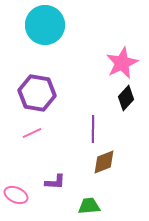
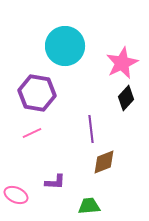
cyan circle: moved 20 px right, 21 px down
purple line: moved 2 px left; rotated 8 degrees counterclockwise
